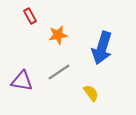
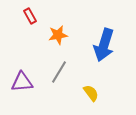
blue arrow: moved 2 px right, 3 px up
gray line: rotated 25 degrees counterclockwise
purple triangle: moved 1 px down; rotated 15 degrees counterclockwise
